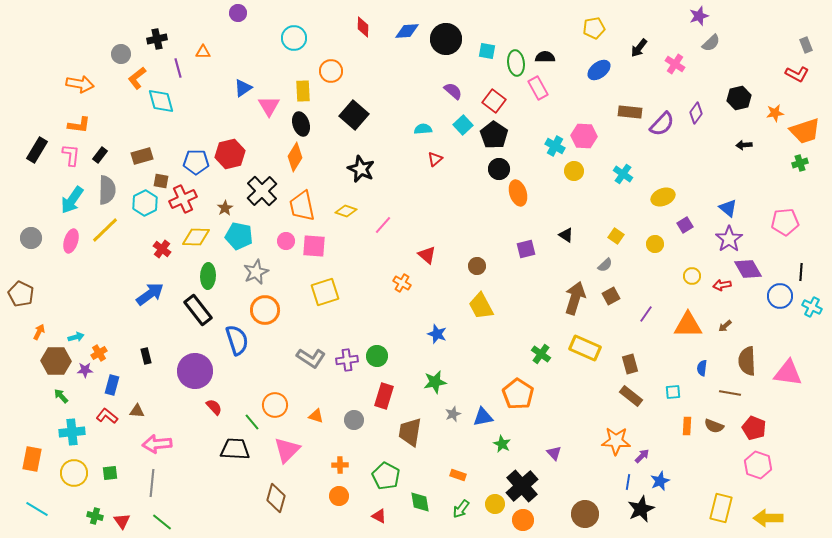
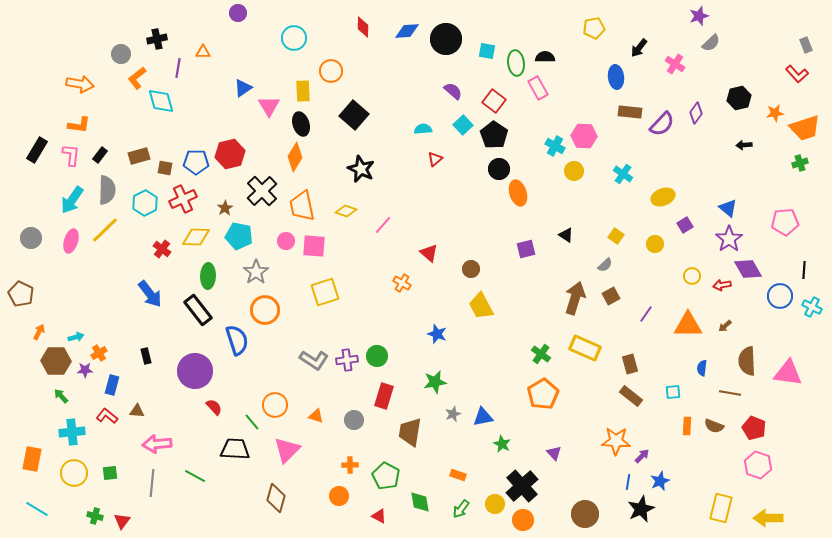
purple line at (178, 68): rotated 24 degrees clockwise
blue ellipse at (599, 70): moved 17 px right, 7 px down; rotated 60 degrees counterclockwise
red L-shape at (797, 74): rotated 20 degrees clockwise
orange trapezoid at (805, 131): moved 3 px up
brown rectangle at (142, 156): moved 3 px left
brown square at (161, 181): moved 4 px right, 13 px up
red triangle at (427, 255): moved 2 px right, 2 px up
brown circle at (477, 266): moved 6 px left, 3 px down
gray star at (256, 272): rotated 10 degrees counterclockwise
black line at (801, 272): moved 3 px right, 2 px up
blue arrow at (150, 294): rotated 88 degrees clockwise
gray L-shape at (311, 358): moved 3 px right, 2 px down
orange pentagon at (518, 394): moved 25 px right; rotated 8 degrees clockwise
orange cross at (340, 465): moved 10 px right
red triangle at (122, 521): rotated 12 degrees clockwise
green line at (162, 522): moved 33 px right, 46 px up; rotated 10 degrees counterclockwise
